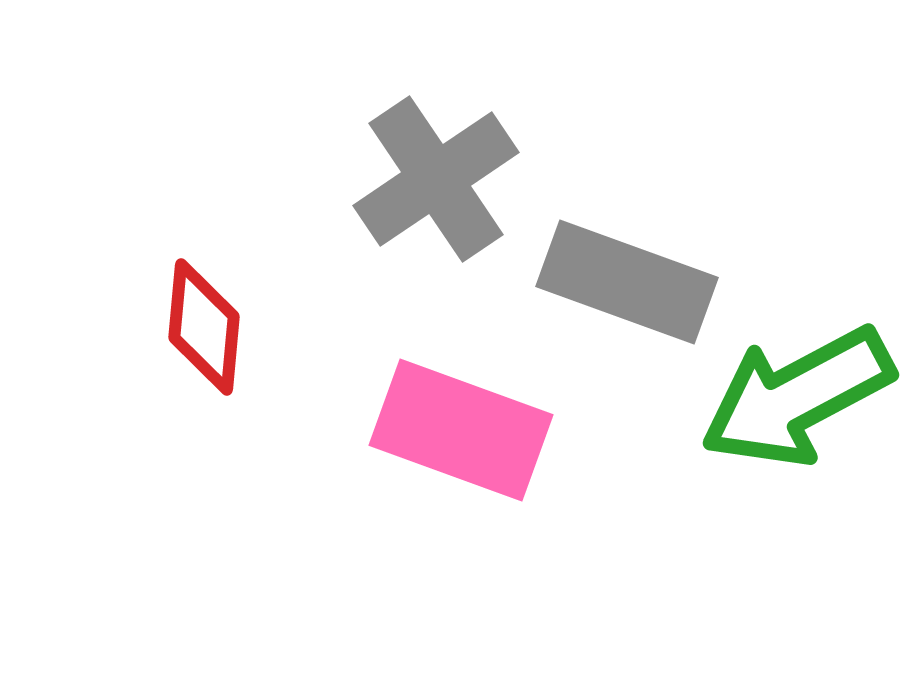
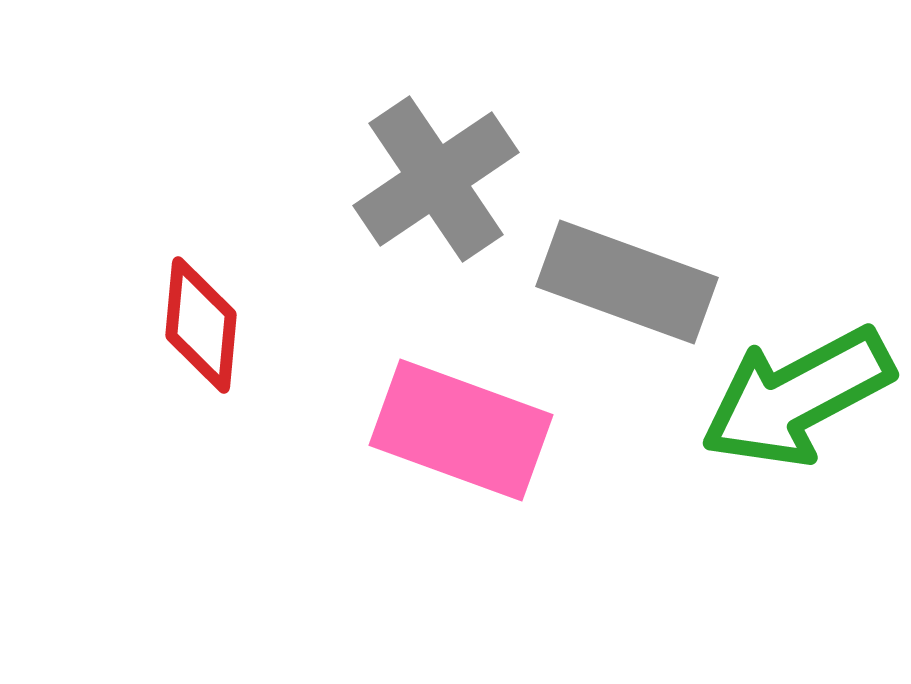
red diamond: moved 3 px left, 2 px up
